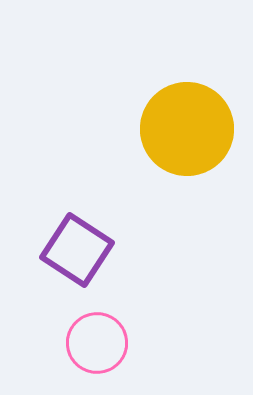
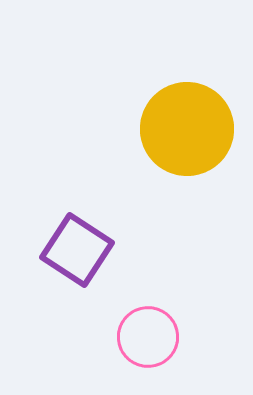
pink circle: moved 51 px right, 6 px up
